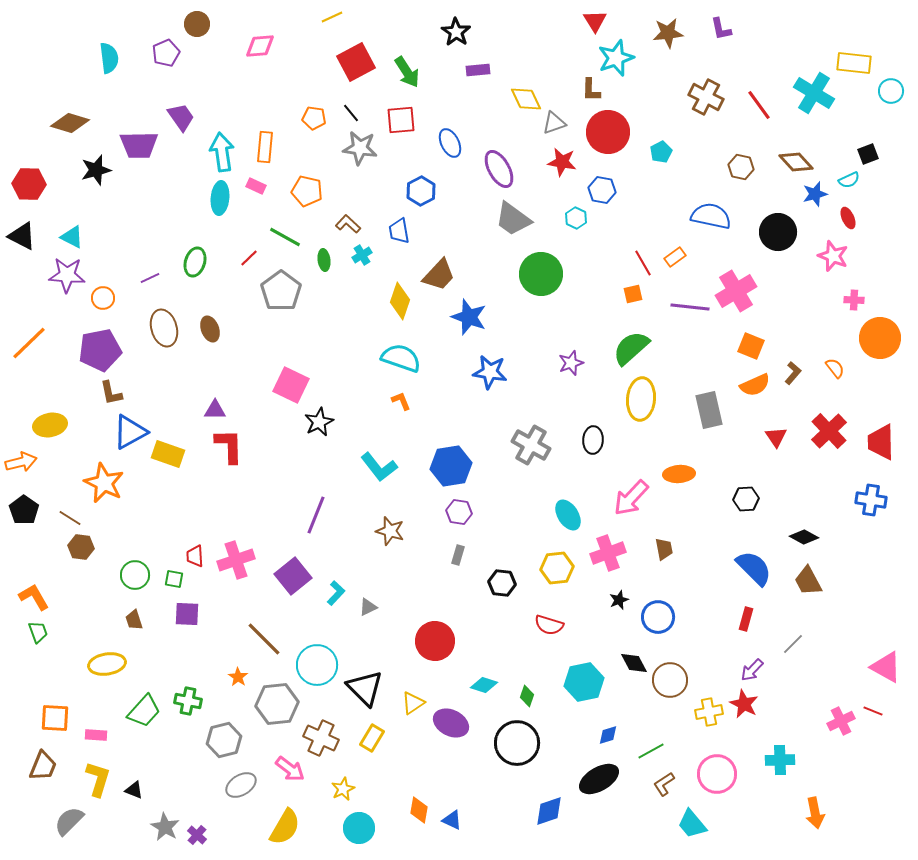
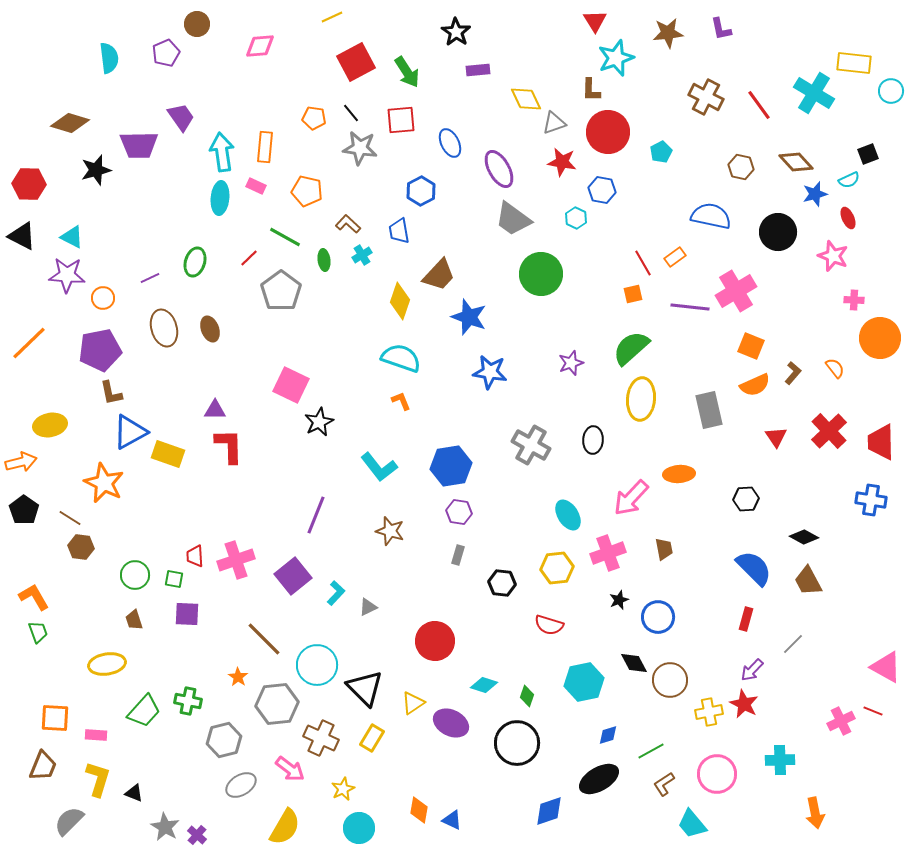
black triangle at (134, 790): moved 3 px down
